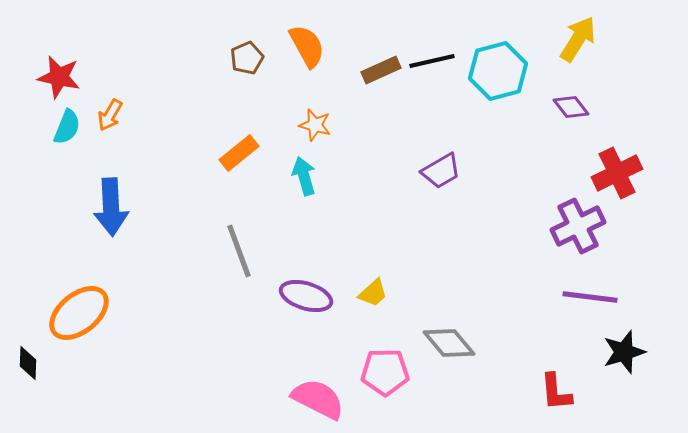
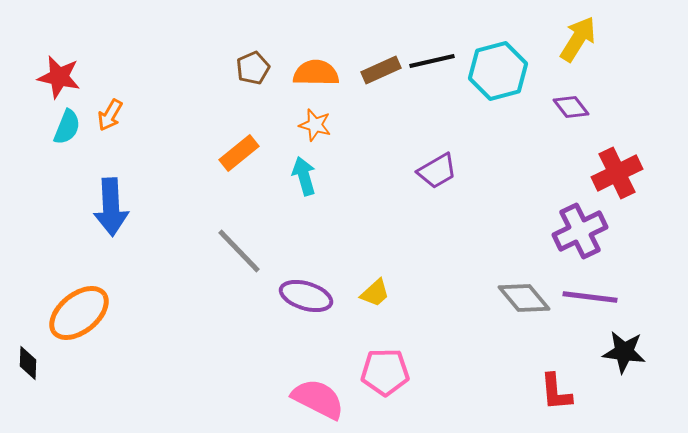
orange semicircle: moved 9 px right, 27 px down; rotated 60 degrees counterclockwise
brown pentagon: moved 6 px right, 10 px down
purple trapezoid: moved 4 px left
purple cross: moved 2 px right, 5 px down
gray line: rotated 24 degrees counterclockwise
yellow trapezoid: moved 2 px right
gray diamond: moved 75 px right, 45 px up
black star: rotated 24 degrees clockwise
